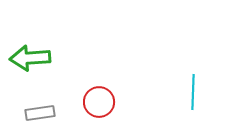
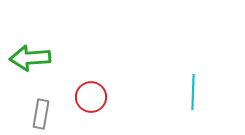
red circle: moved 8 px left, 5 px up
gray rectangle: moved 1 px right, 1 px down; rotated 72 degrees counterclockwise
